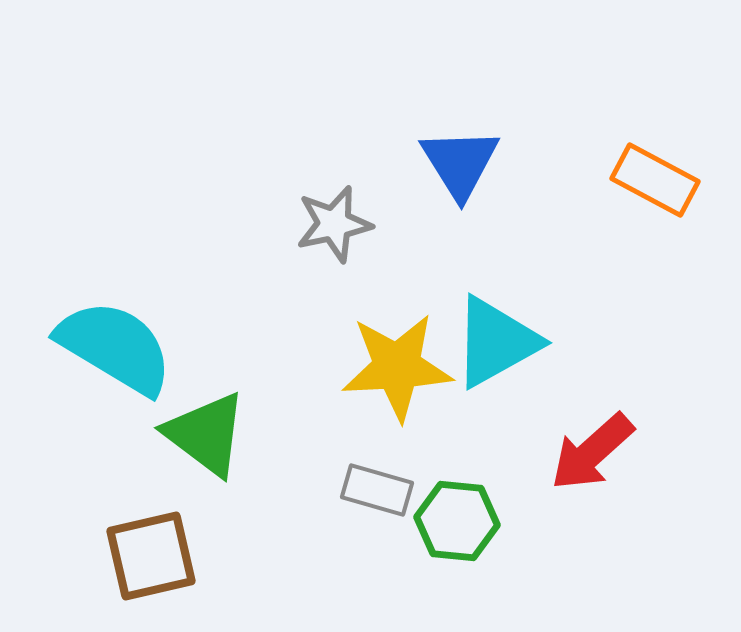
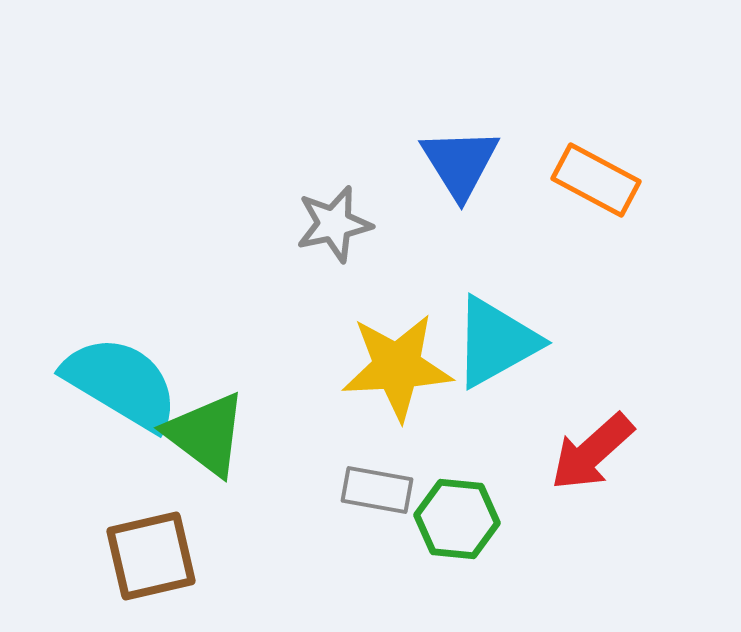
orange rectangle: moved 59 px left
cyan semicircle: moved 6 px right, 36 px down
gray rectangle: rotated 6 degrees counterclockwise
green hexagon: moved 2 px up
